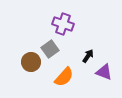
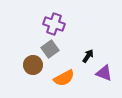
purple cross: moved 9 px left
brown circle: moved 2 px right, 3 px down
purple triangle: moved 1 px down
orange semicircle: moved 1 px down; rotated 20 degrees clockwise
